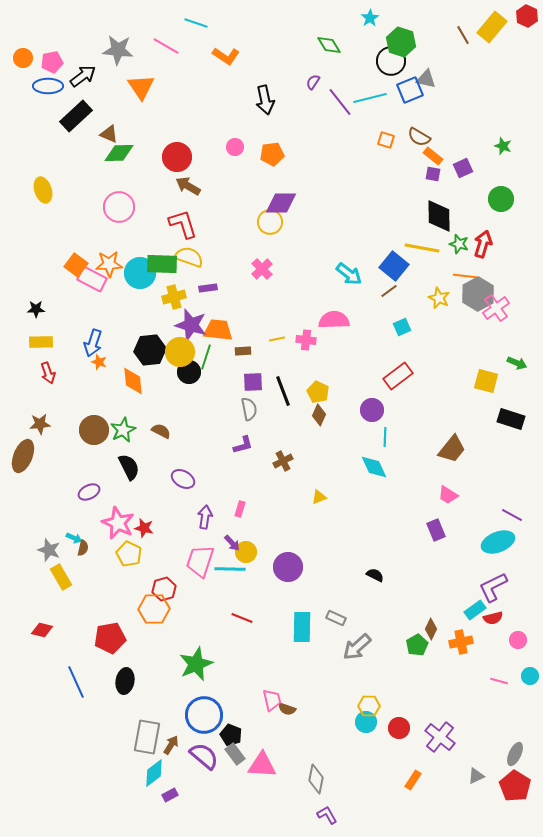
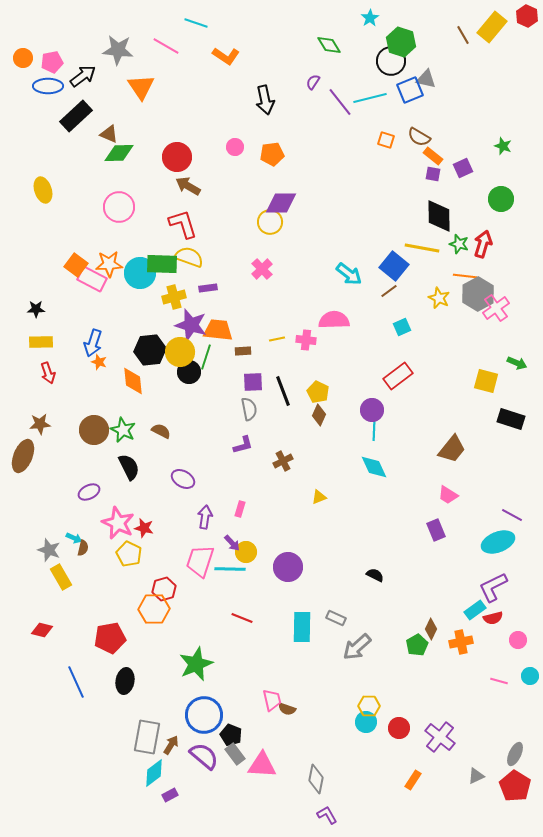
green star at (123, 430): rotated 20 degrees counterclockwise
cyan line at (385, 437): moved 11 px left, 6 px up
